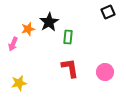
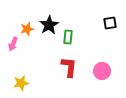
black square: moved 2 px right, 11 px down; rotated 16 degrees clockwise
black star: moved 3 px down
orange star: moved 1 px left
red L-shape: moved 1 px left, 1 px up; rotated 15 degrees clockwise
pink circle: moved 3 px left, 1 px up
yellow star: moved 2 px right
